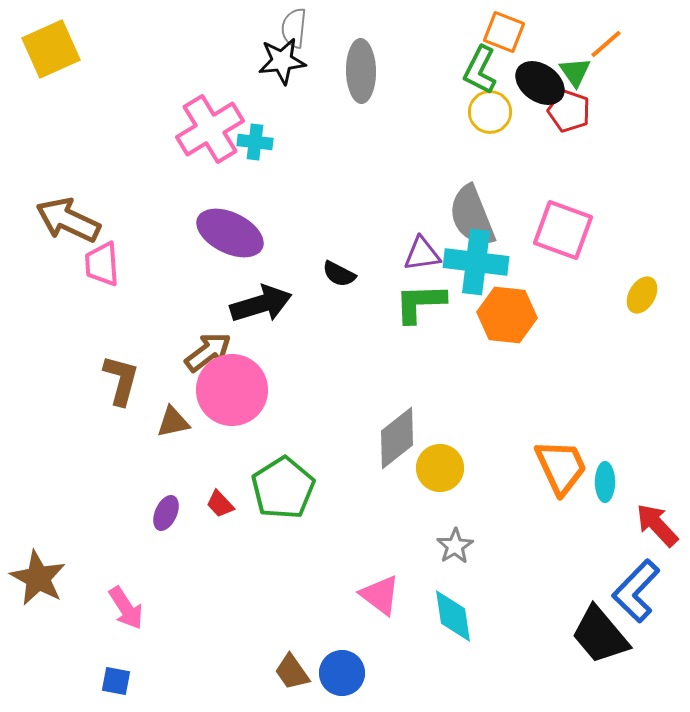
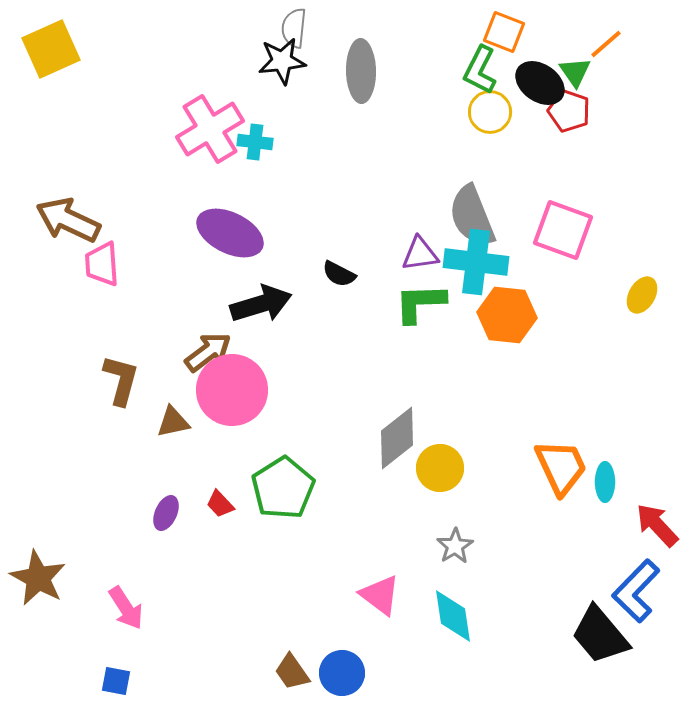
purple triangle at (422, 254): moved 2 px left
